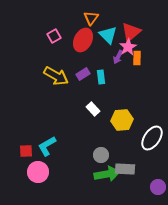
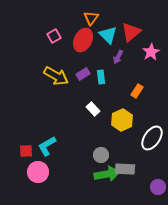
pink star: moved 23 px right, 5 px down
orange rectangle: moved 33 px down; rotated 32 degrees clockwise
yellow hexagon: rotated 20 degrees counterclockwise
